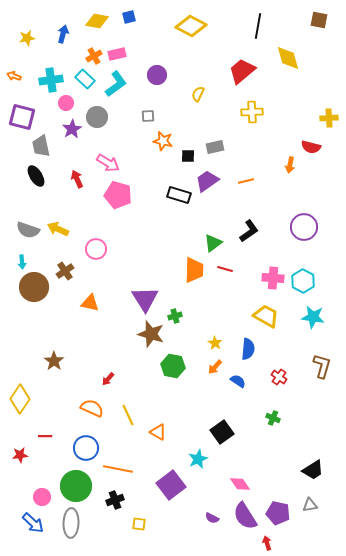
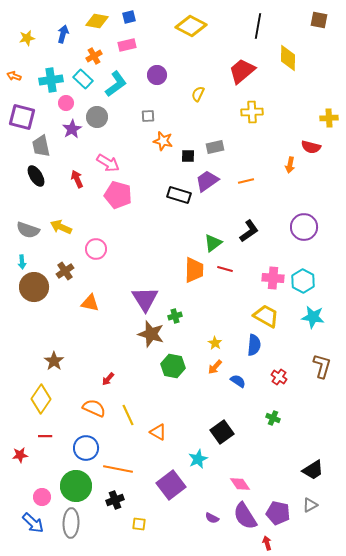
pink rectangle at (117, 54): moved 10 px right, 9 px up
yellow diamond at (288, 58): rotated 16 degrees clockwise
cyan rectangle at (85, 79): moved 2 px left
yellow arrow at (58, 229): moved 3 px right, 2 px up
blue semicircle at (248, 349): moved 6 px right, 4 px up
yellow diamond at (20, 399): moved 21 px right
orange semicircle at (92, 408): moved 2 px right
gray triangle at (310, 505): rotated 21 degrees counterclockwise
